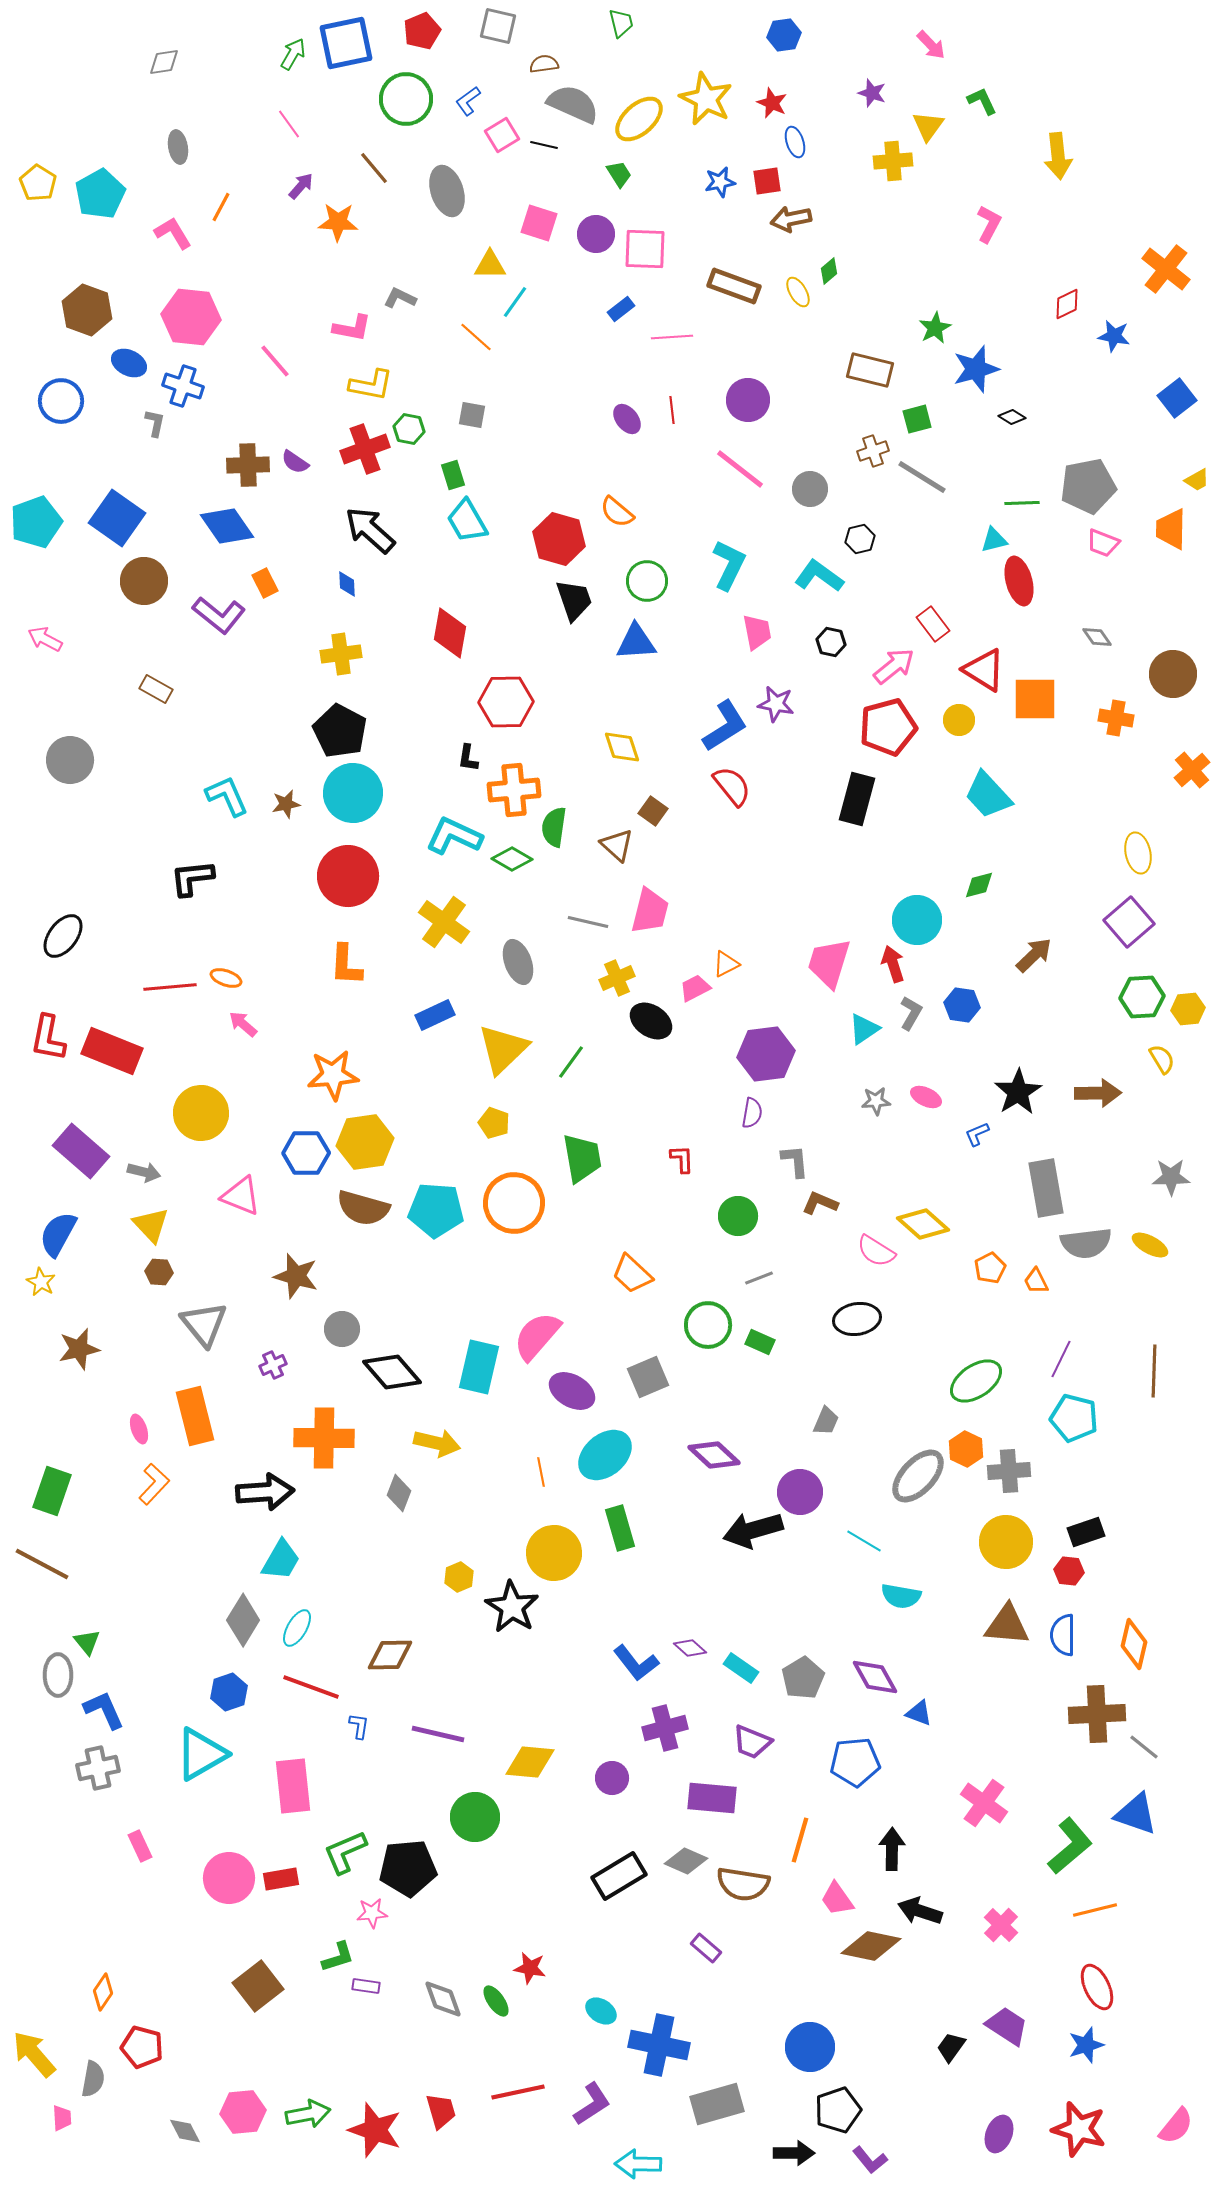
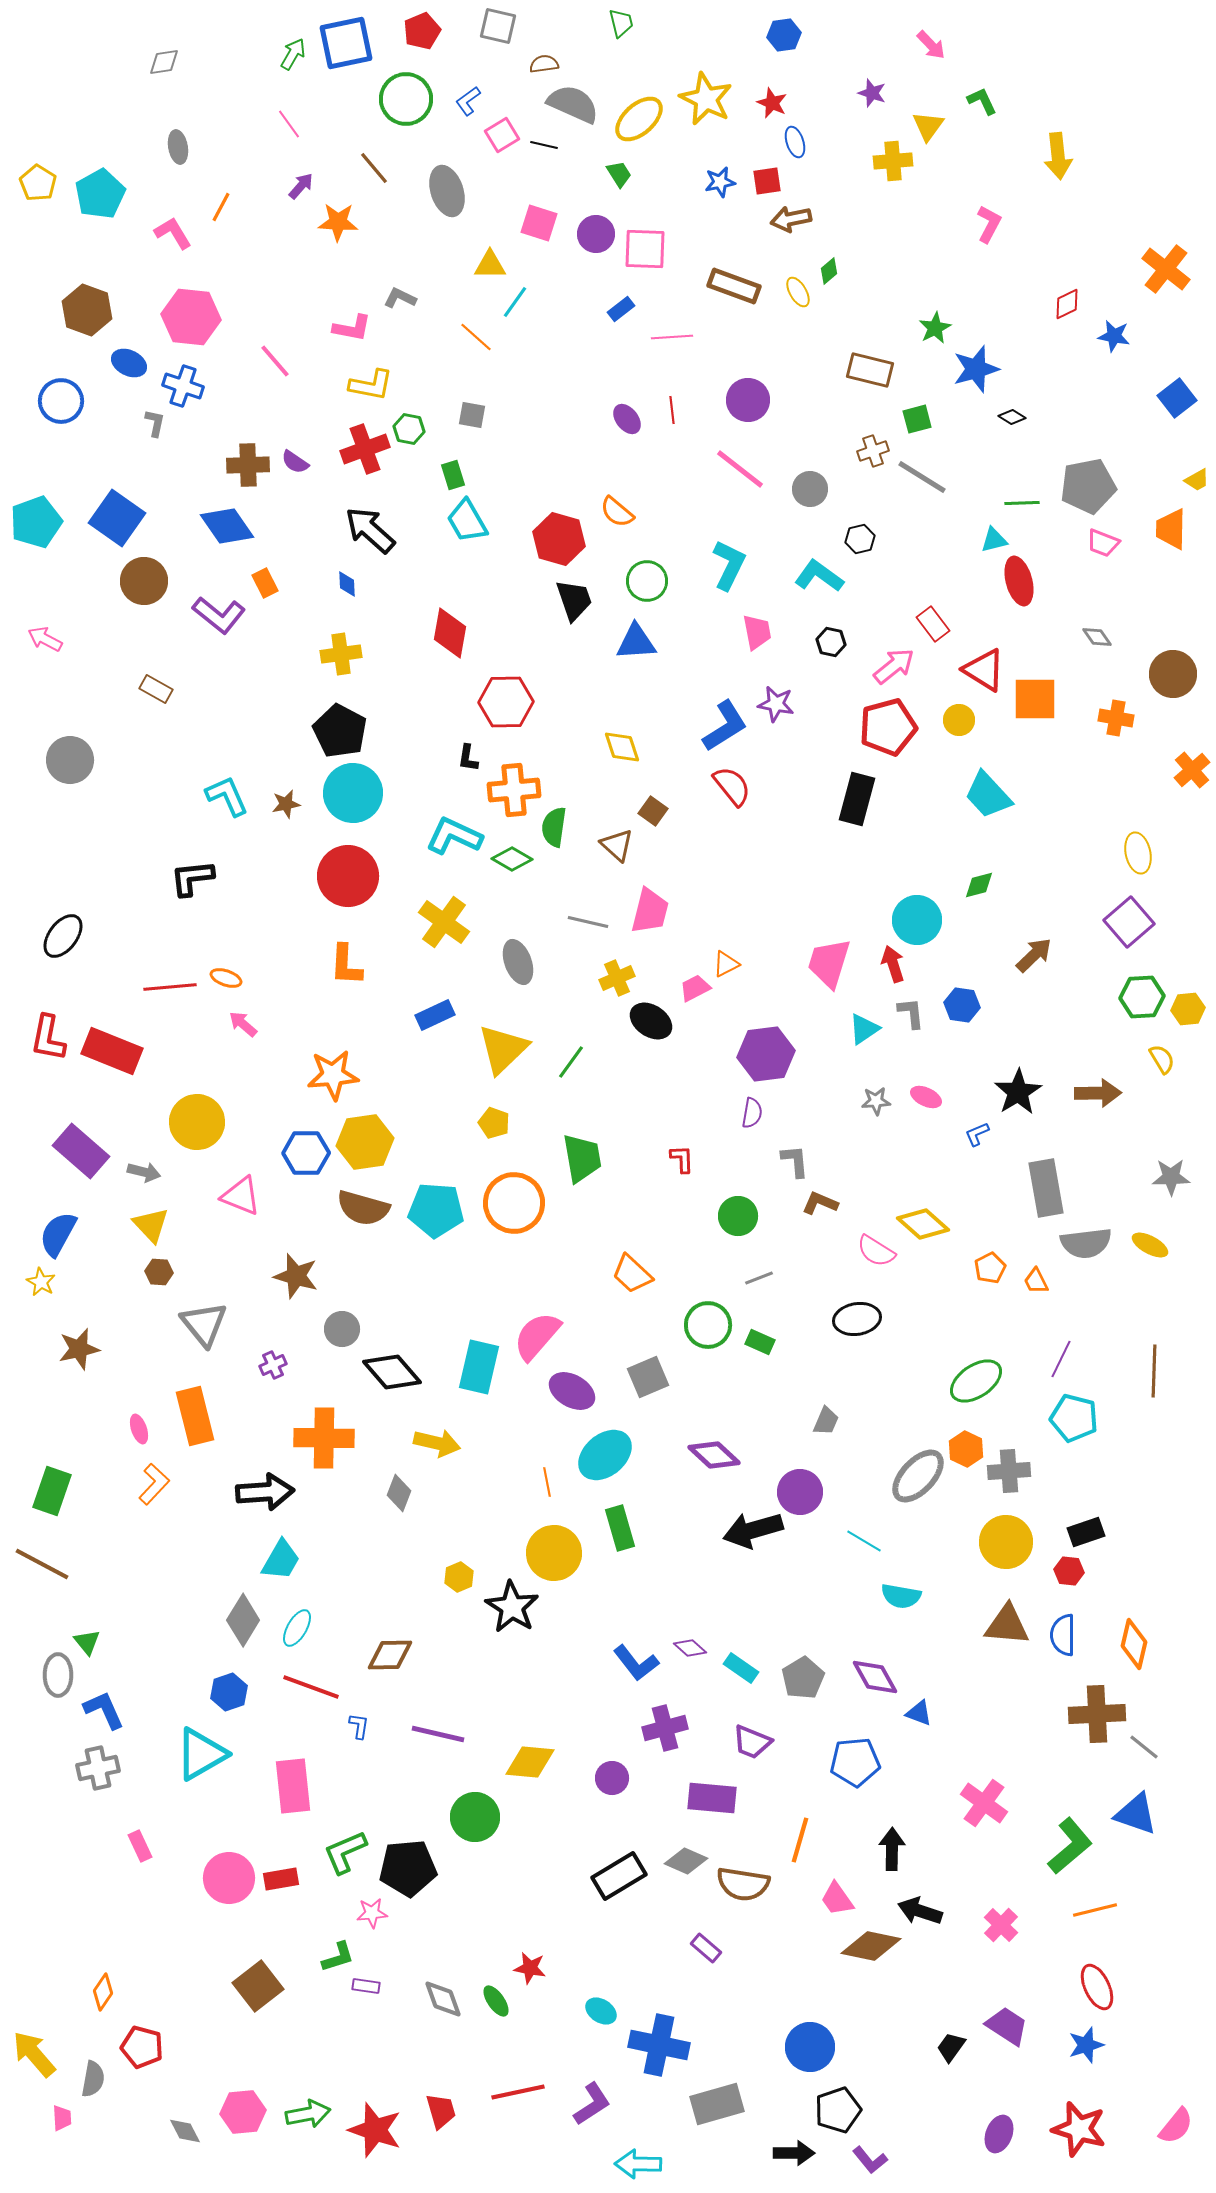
gray L-shape at (911, 1013): rotated 36 degrees counterclockwise
yellow circle at (201, 1113): moved 4 px left, 9 px down
orange line at (541, 1472): moved 6 px right, 10 px down
